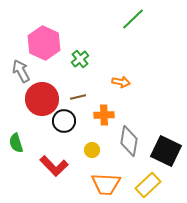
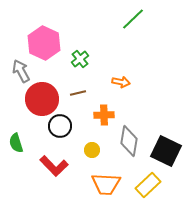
brown line: moved 4 px up
black circle: moved 4 px left, 5 px down
